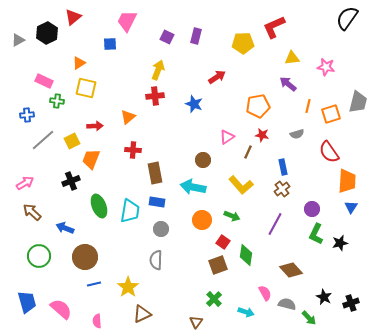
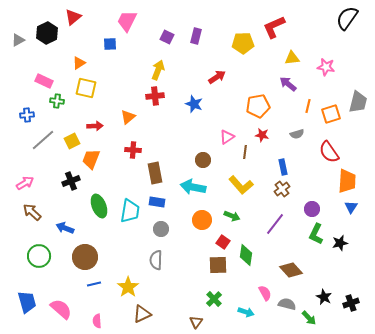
brown line at (248, 152): moved 3 px left; rotated 16 degrees counterclockwise
purple line at (275, 224): rotated 10 degrees clockwise
brown square at (218, 265): rotated 18 degrees clockwise
